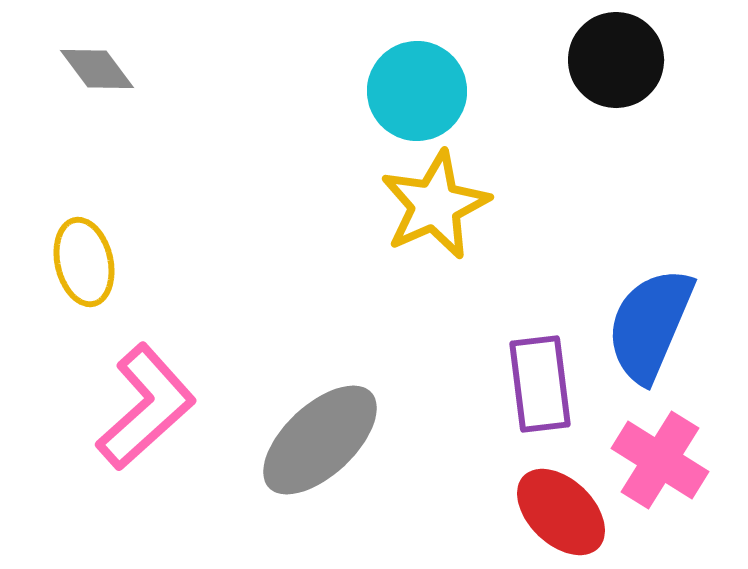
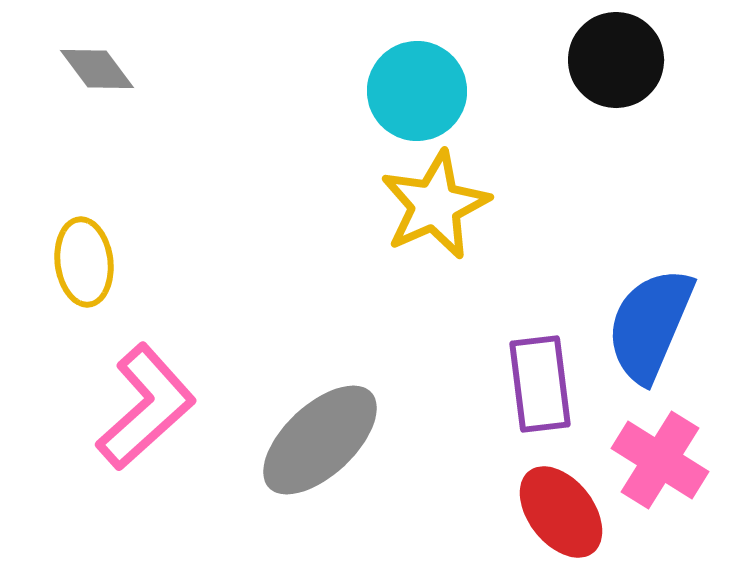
yellow ellipse: rotated 6 degrees clockwise
red ellipse: rotated 8 degrees clockwise
